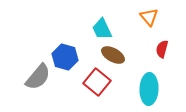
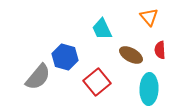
red semicircle: moved 2 px left, 1 px down; rotated 18 degrees counterclockwise
brown ellipse: moved 18 px right
red square: rotated 12 degrees clockwise
